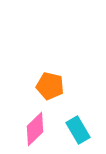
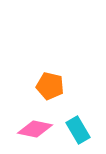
pink diamond: rotated 56 degrees clockwise
